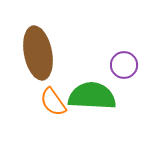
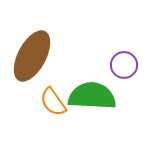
brown ellipse: moved 6 px left, 3 px down; rotated 39 degrees clockwise
